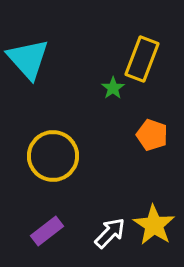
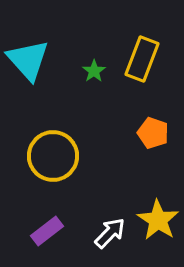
cyan triangle: moved 1 px down
green star: moved 19 px left, 17 px up
orange pentagon: moved 1 px right, 2 px up
yellow star: moved 4 px right, 5 px up
